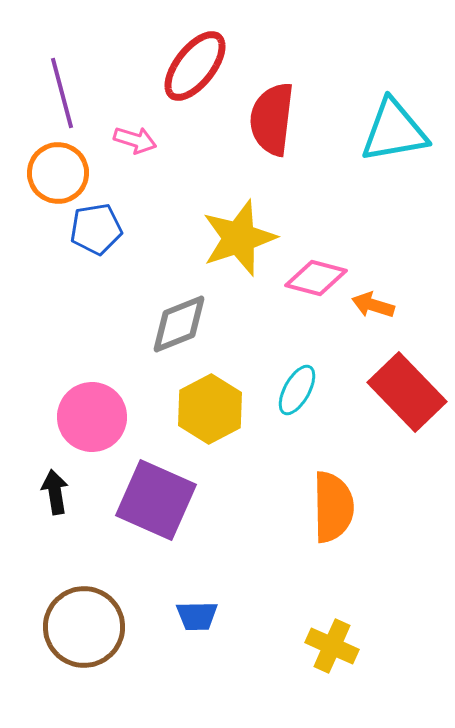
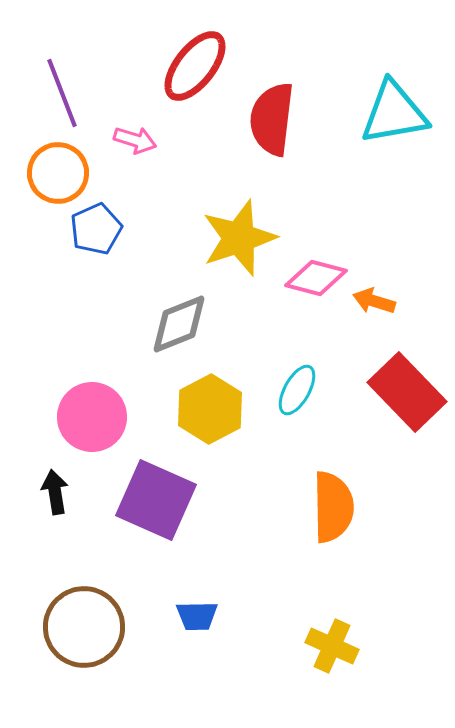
purple line: rotated 6 degrees counterclockwise
cyan triangle: moved 18 px up
blue pentagon: rotated 15 degrees counterclockwise
orange arrow: moved 1 px right, 4 px up
